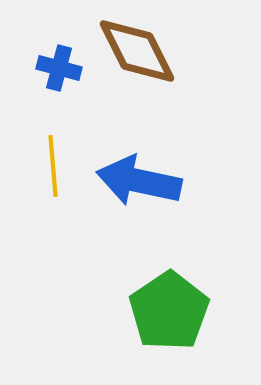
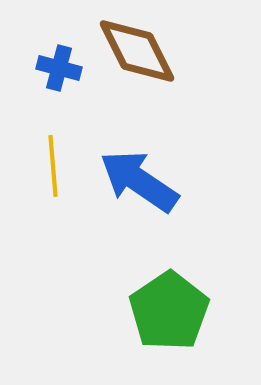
blue arrow: rotated 22 degrees clockwise
